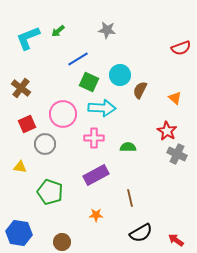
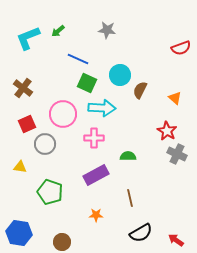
blue line: rotated 55 degrees clockwise
green square: moved 2 px left, 1 px down
brown cross: moved 2 px right
green semicircle: moved 9 px down
